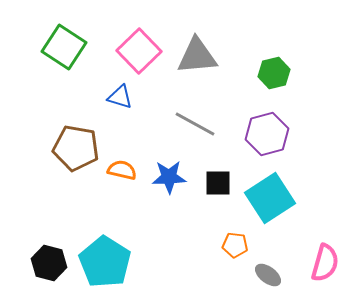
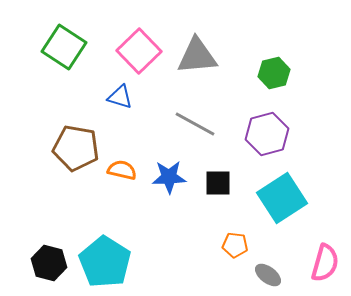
cyan square: moved 12 px right
